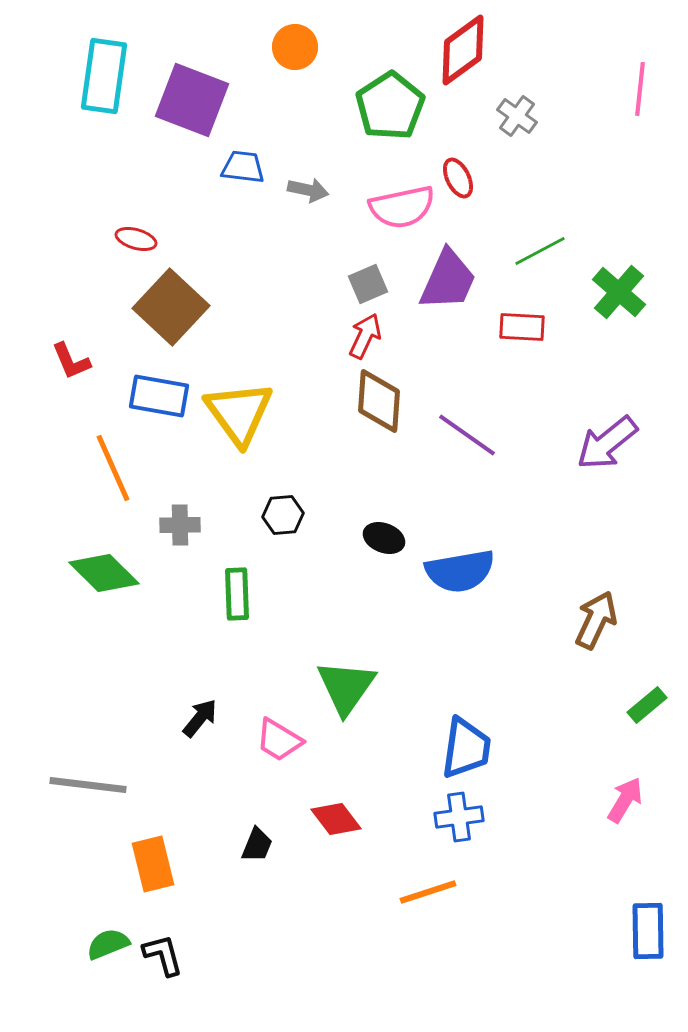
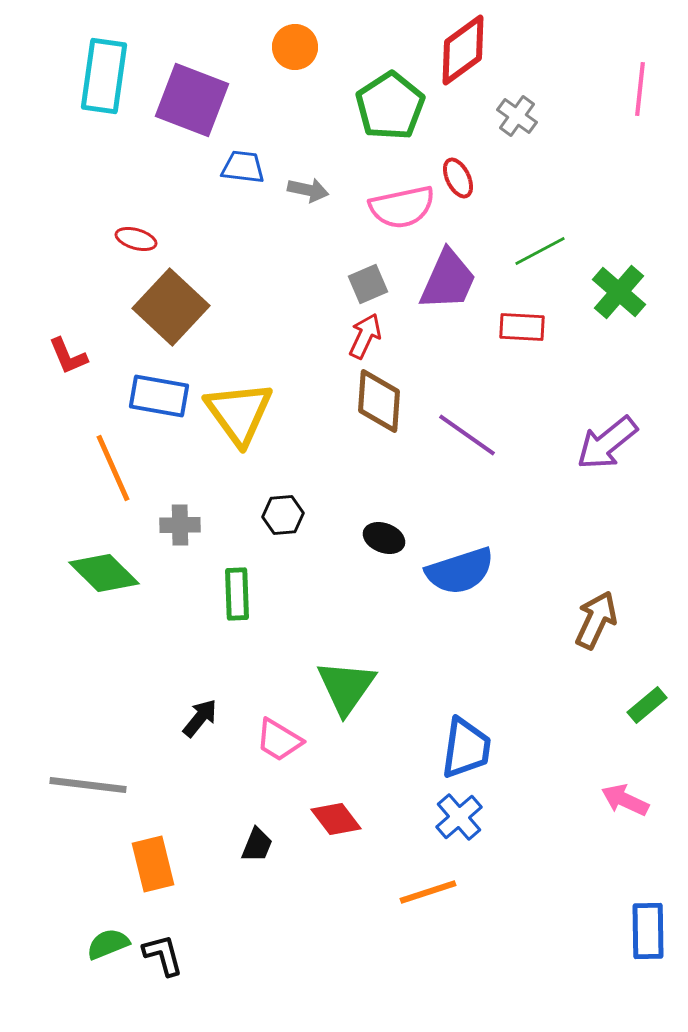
red L-shape at (71, 361): moved 3 px left, 5 px up
blue semicircle at (460, 571): rotated 8 degrees counterclockwise
pink arrow at (625, 800): rotated 96 degrees counterclockwise
blue cross at (459, 817): rotated 33 degrees counterclockwise
